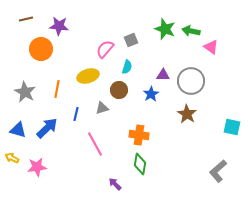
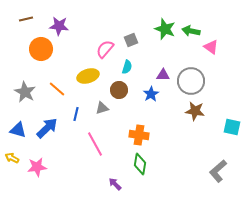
orange line: rotated 60 degrees counterclockwise
brown star: moved 8 px right, 3 px up; rotated 24 degrees counterclockwise
